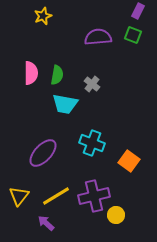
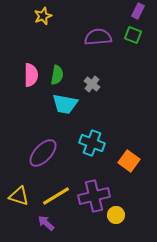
pink semicircle: moved 2 px down
yellow triangle: rotated 50 degrees counterclockwise
